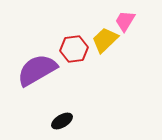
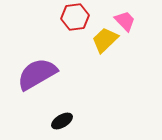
pink trapezoid: rotated 105 degrees clockwise
red hexagon: moved 1 px right, 32 px up
purple semicircle: moved 4 px down
